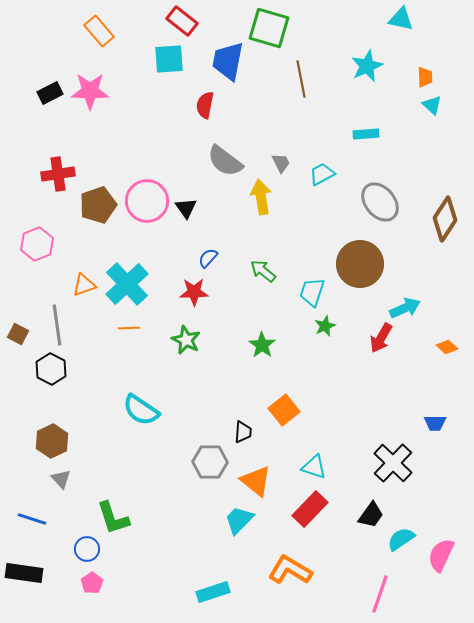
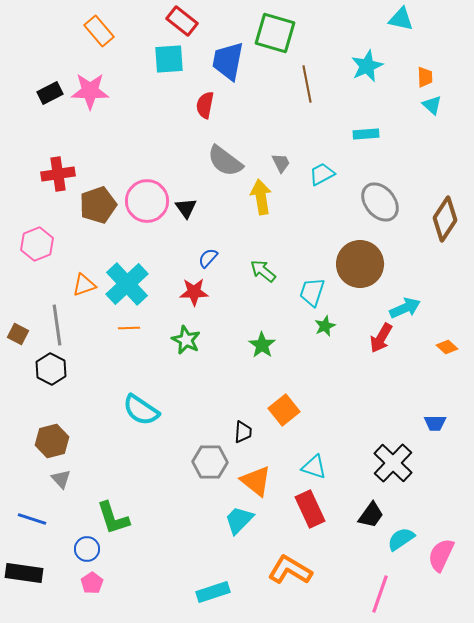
green square at (269, 28): moved 6 px right, 5 px down
brown line at (301, 79): moved 6 px right, 5 px down
brown hexagon at (52, 441): rotated 12 degrees clockwise
red rectangle at (310, 509): rotated 69 degrees counterclockwise
